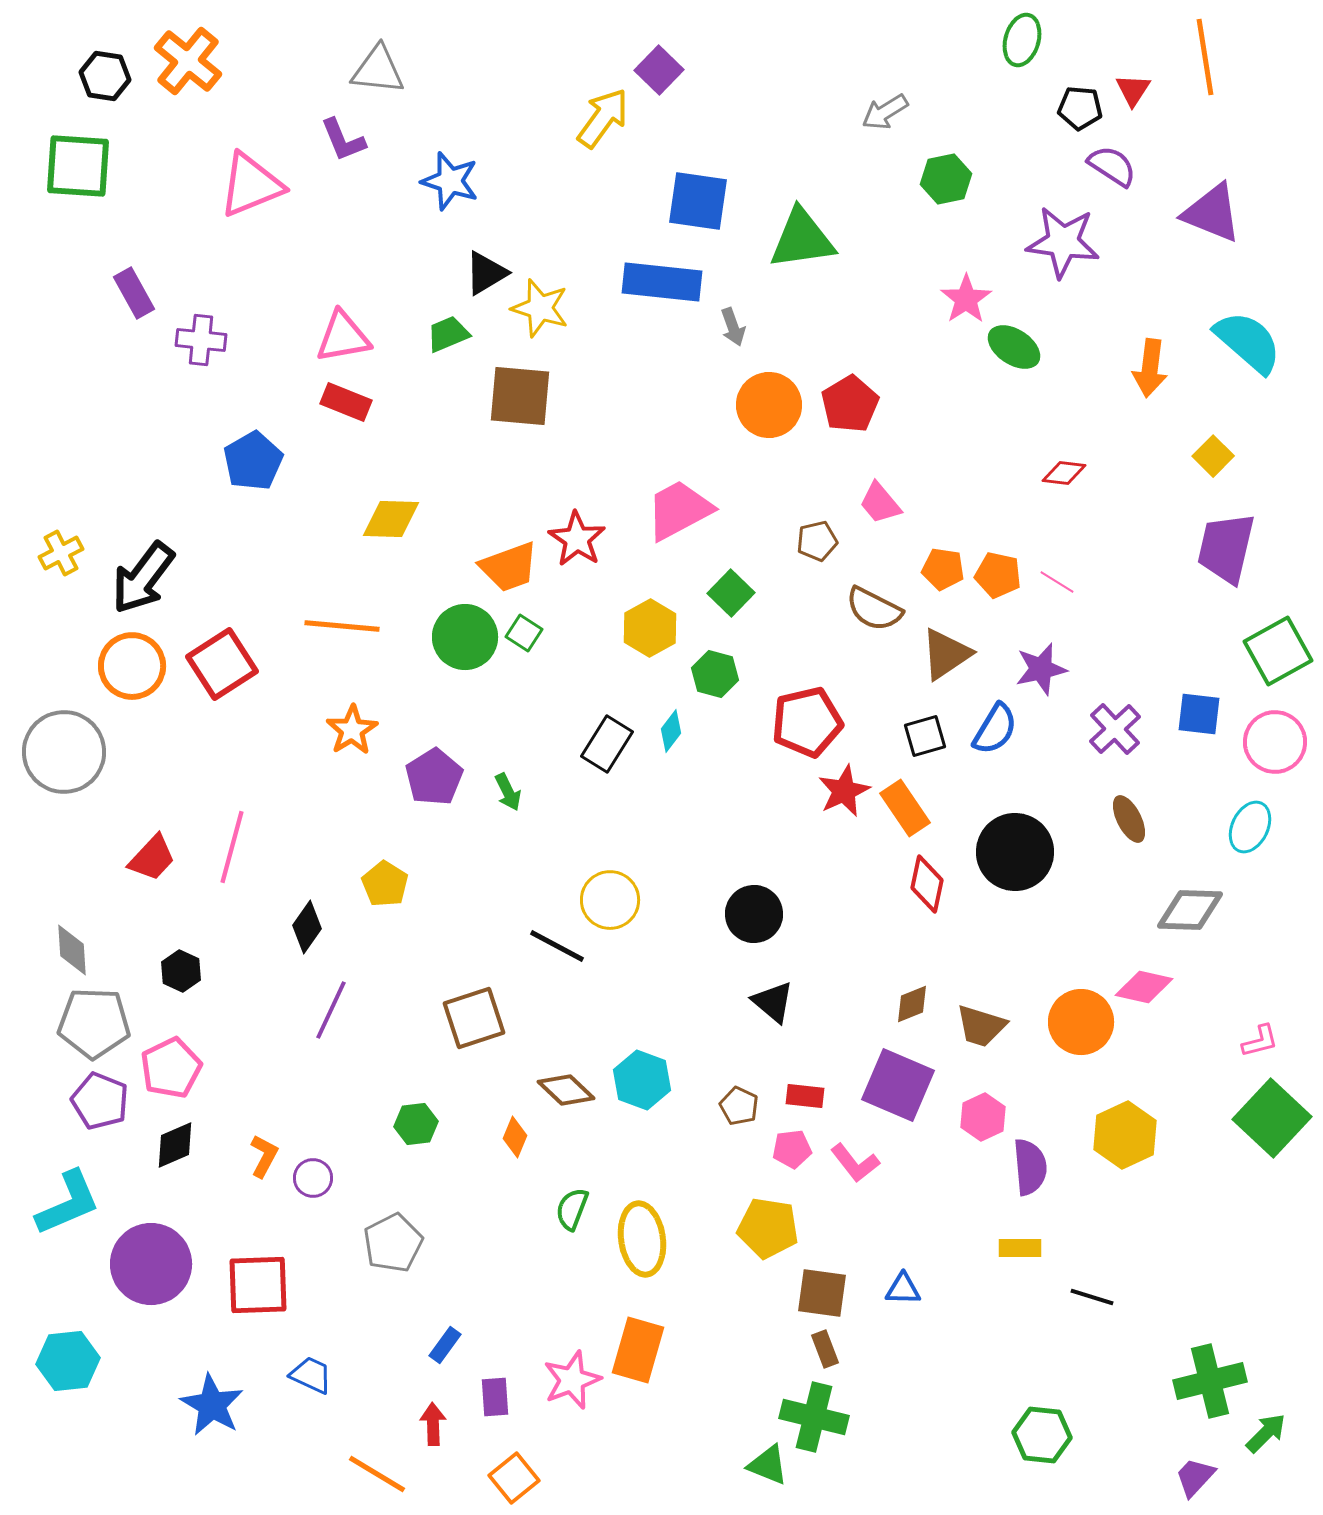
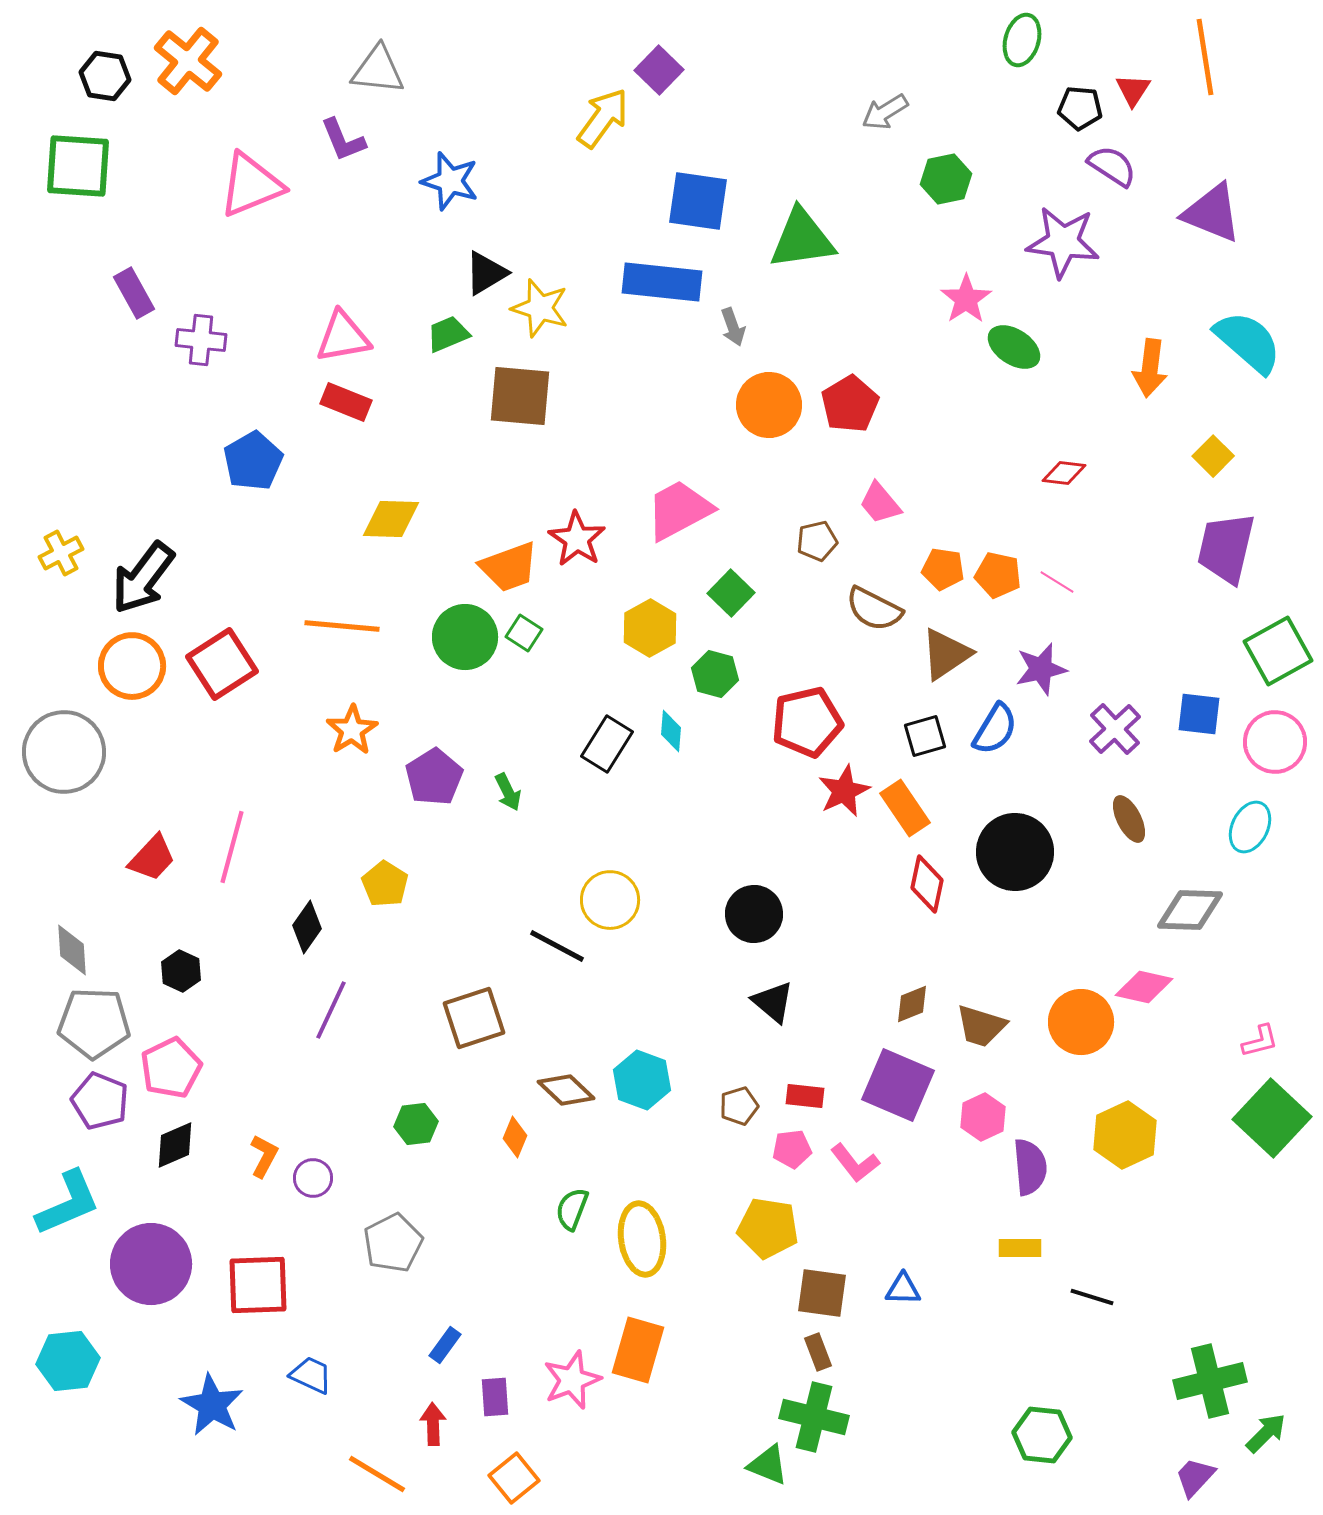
cyan diamond at (671, 731): rotated 33 degrees counterclockwise
brown pentagon at (739, 1106): rotated 30 degrees clockwise
brown rectangle at (825, 1349): moved 7 px left, 3 px down
